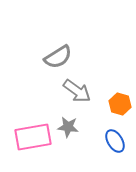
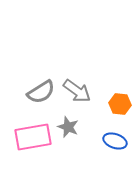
gray semicircle: moved 17 px left, 35 px down
orange hexagon: rotated 10 degrees counterclockwise
gray star: rotated 15 degrees clockwise
blue ellipse: rotated 40 degrees counterclockwise
